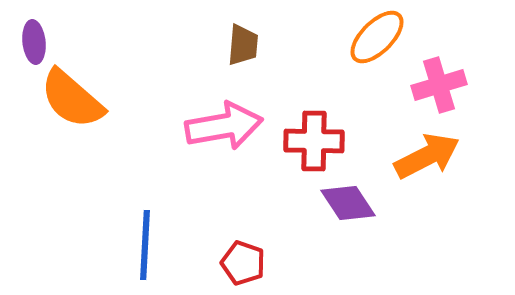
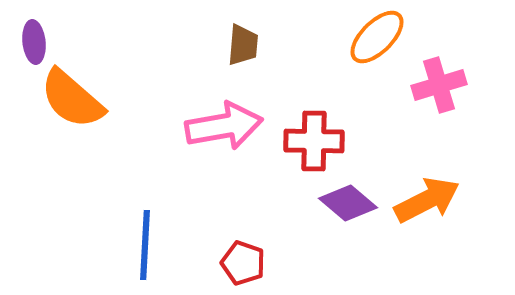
orange arrow: moved 44 px down
purple diamond: rotated 16 degrees counterclockwise
